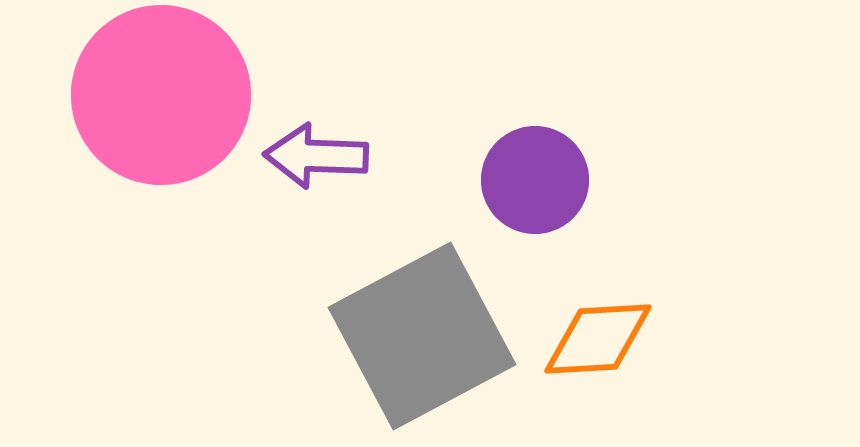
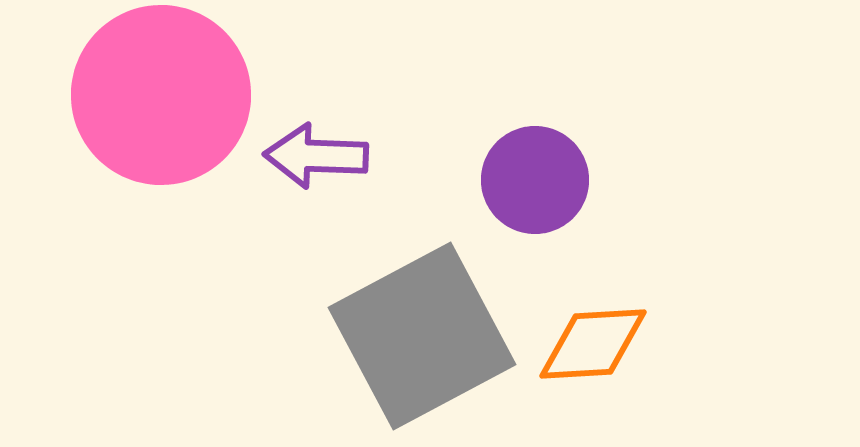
orange diamond: moved 5 px left, 5 px down
